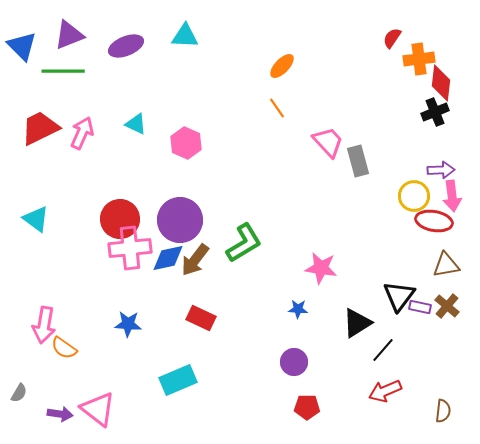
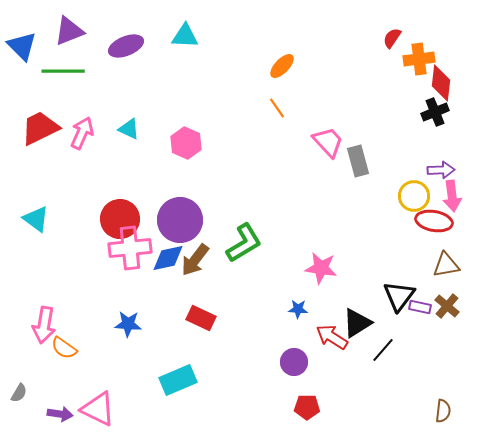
purple triangle at (69, 35): moved 4 px up
cyan triangle at (136, 124): moved 7 px left, 5 px down
red arrow at (385, 391): moved 53 px left, 54 px up; rotated 56 degrees clockwise
pink triangle at (98, 409): rotated 12 degrees counterclockwise
